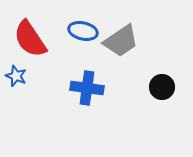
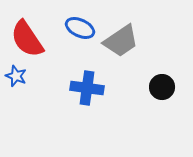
blue ellipse: moved 3 px left, 3 px up; rotated 12 degrees clockwise
red semicircle: moved 3 px left
